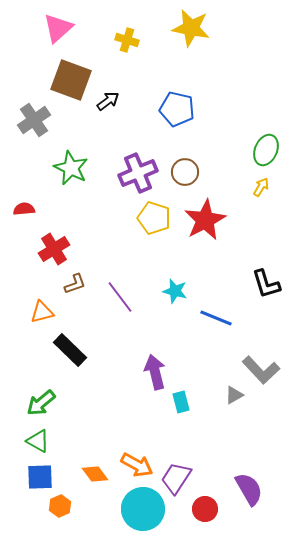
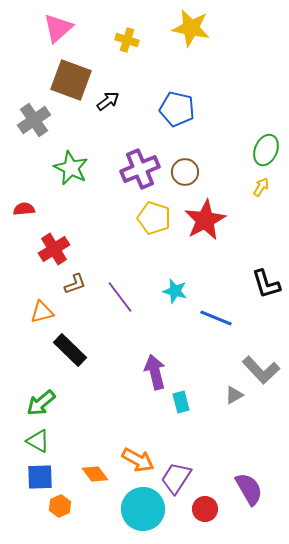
purple cross: moved 2 px right, 4 px up
orange arrow: moved 1 px right, 5 px up
